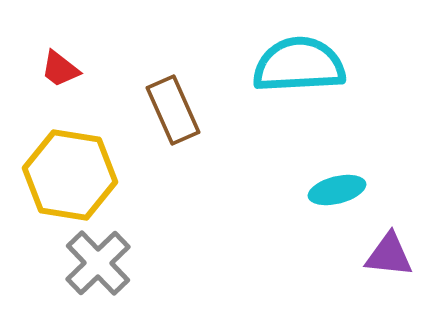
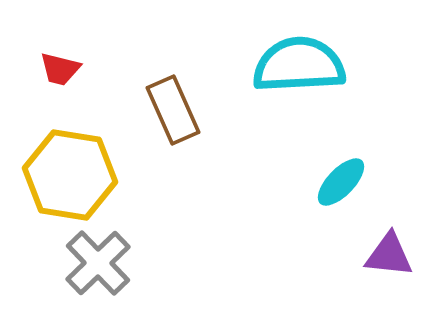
red trapezoid: rotated 24 degrees counterclockwise
cyan ellipse: moved 4 px right, 8 px up; rotated 32 degrees counterclockwise
